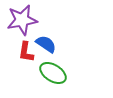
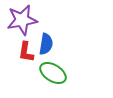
blue semicircle: rotated 65 degrees clockwise
